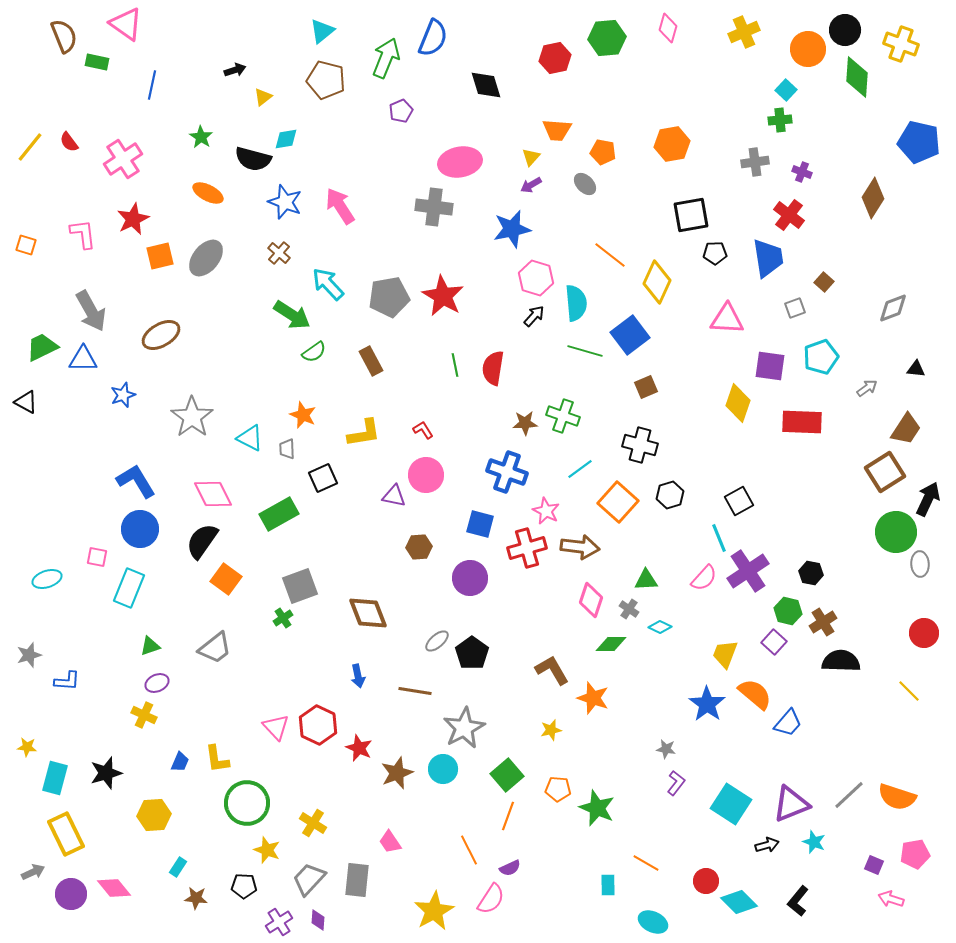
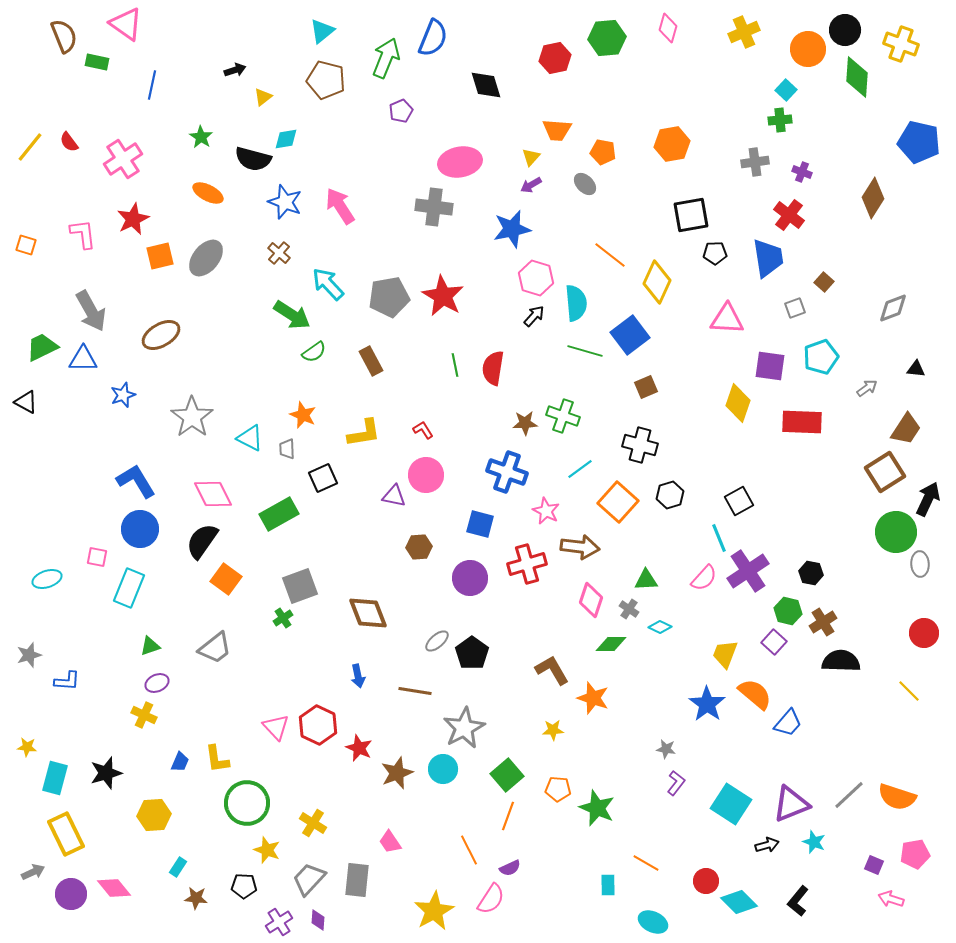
red cross at (527, 548): moved 16 px down
yellow star at (551, 730): moved 2 px right; rotated 10 degrees clockwise
